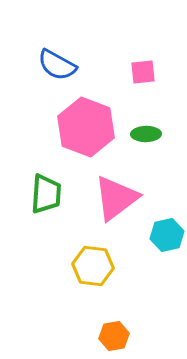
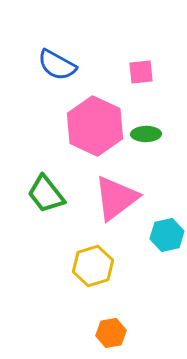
pink square: moved 2 px left
pink hexagon: moved 9 px right, 1 px up; rotated 4 degrees clockwise
green trapezoid: rotated 138 degrees clockwise
yellow hexagon: rotated 24 degrees counterclockwise
orange hexagon: moved 3 px left, 3 px up
